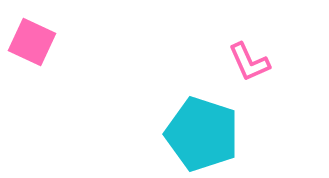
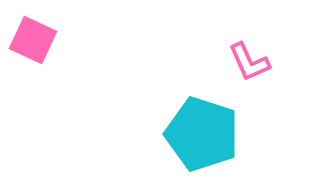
pink square: moved 1 px right, 2 px up
